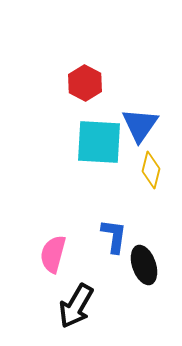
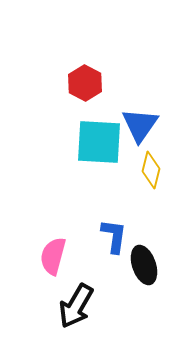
pink semicircle: moved 2 px down
